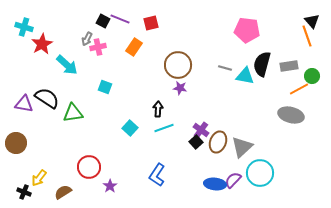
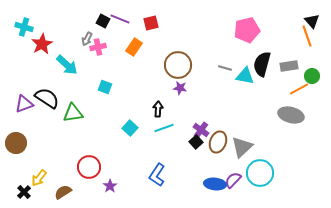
pink pentagon at (247, 30): rotated 20 degrees counterclockwise
purple triangle at (24, 104): rotated 30 degrees counterclockwise
black cross at (24, 192): rotated 24 degrees clockwise
